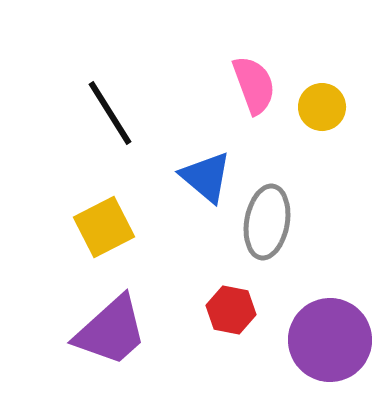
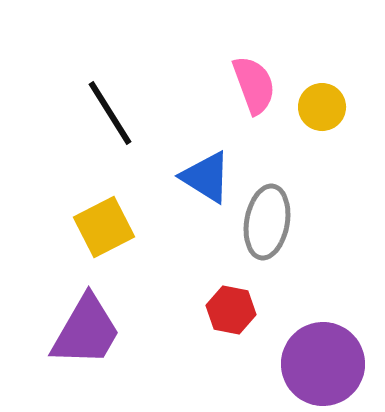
blue triangle: rotated 8 degrees counterclockwise
purple trapezoid: moved 25 px left; rotated 18 degrees counterclockwise
purple circle: moved 7 px left, 24 px down
